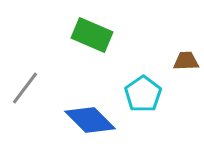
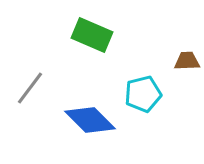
brown trapezoid: moved 1 px right
gray line: moved 5 px right
cyan pentagon: rotated 21 degrees clockwise
